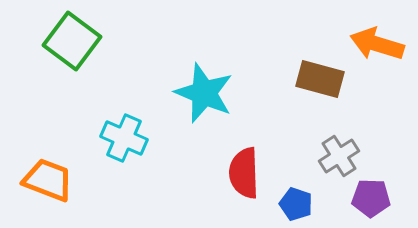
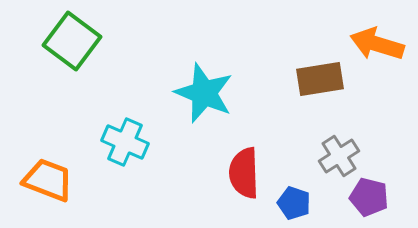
brown rectangle: rotated 24 degrees counterclockwise
cyan cross: moved 1 px right, 4 px down
purple pentagon: moved 2 px left, 1 px up; rotated 12 degrees clockwise
blue pentagon: moved 2 px left, 1 px up
